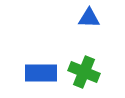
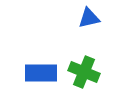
blue triangle: rotated 15 degrees counterclockwise
